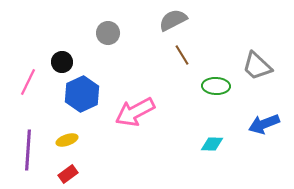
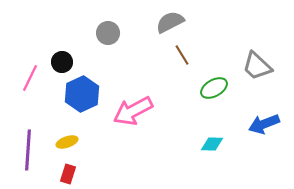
gray semicircle: moved 3 px left, 2 px down
pink line: moved 2 px right, 4 px up
green ellipse: moved 2 px left, 2 px down; rotated 32 degrees counterclockwise
pink arrow: moved 2 px left, 1 px up
yellow ellipse: moved 2 px down
red rectangle: rotated 36 degrees counterclockwise
